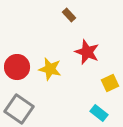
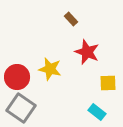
brown rectangle: moved 2 px right, 4 px down
red circle: moved 10 px down
yellow square: moved 2 px left; rotated 24 degrees clockwise
gray square: moved 2 px right, 1 px up
cyan rectangle: moved 2 px left, 1 px up
